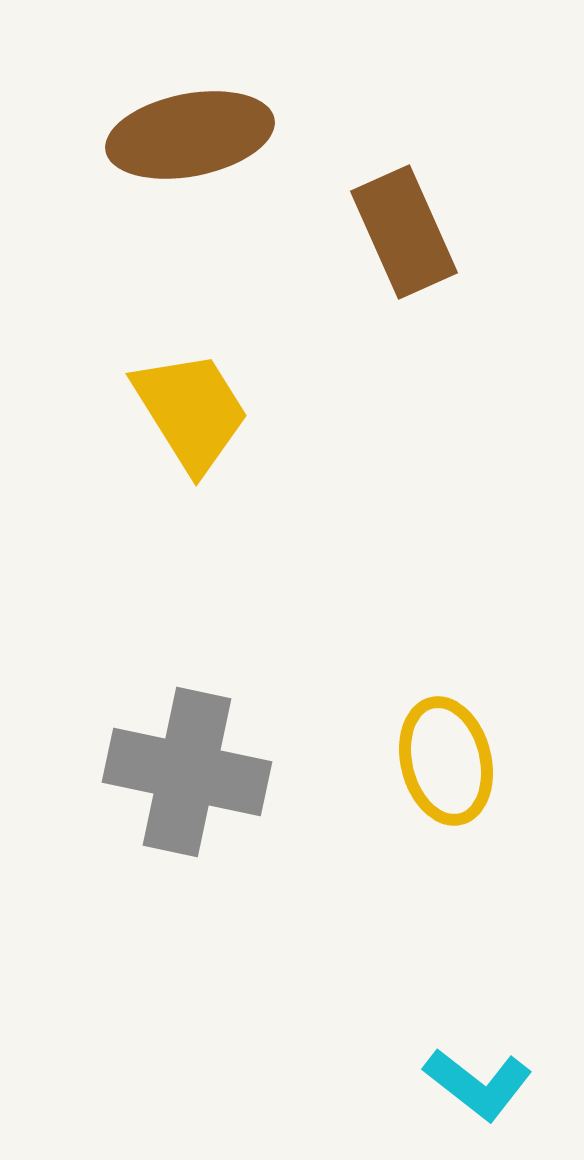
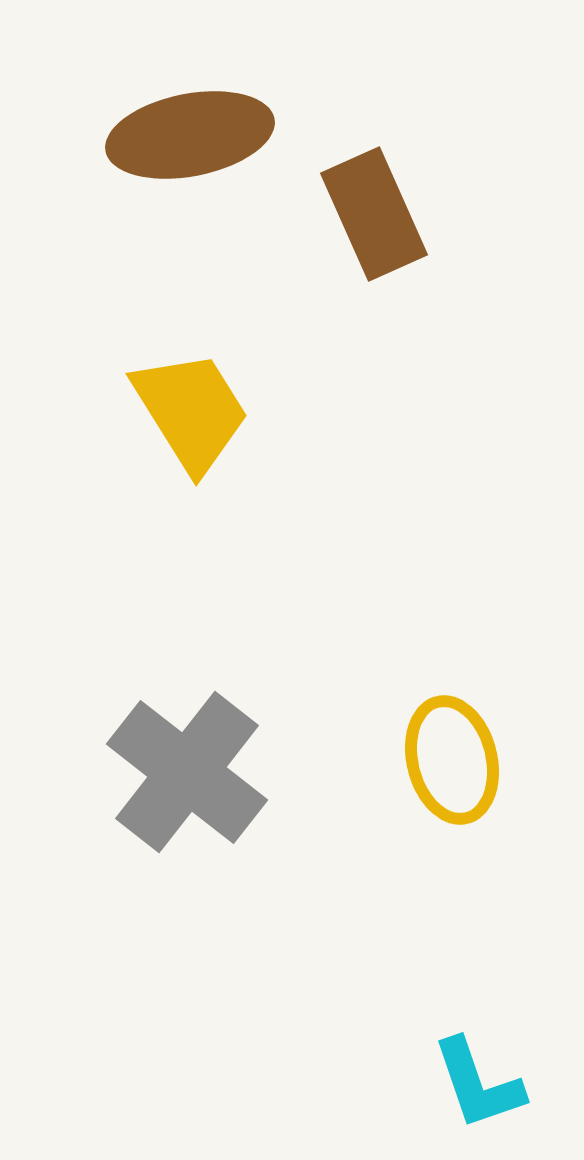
brown rectangle: moved 30 px left, 18 px up
yellow ellipse: moved 6 px right, 1 px up
gray cross: rotated 26 degrees clockwise
cyan L-shape: rotated 33 degrees clockwise
